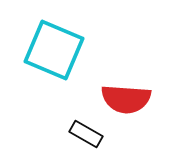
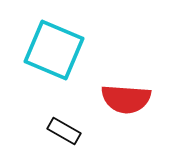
black rectangle: moved 22 px left, 3 px up
